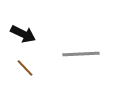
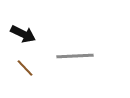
gray line: moved 6 px left, 2 px down
